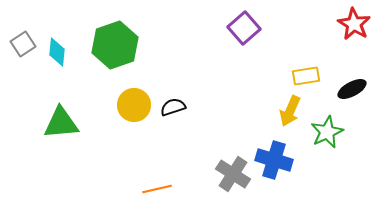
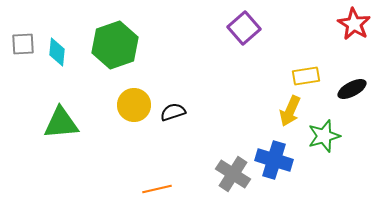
gray square: rotated 30 degrees clockwise
black semicircle: moved 5 px down
green star: moved 3 px left, 4 px down; rotated 8 degrees clockwise
